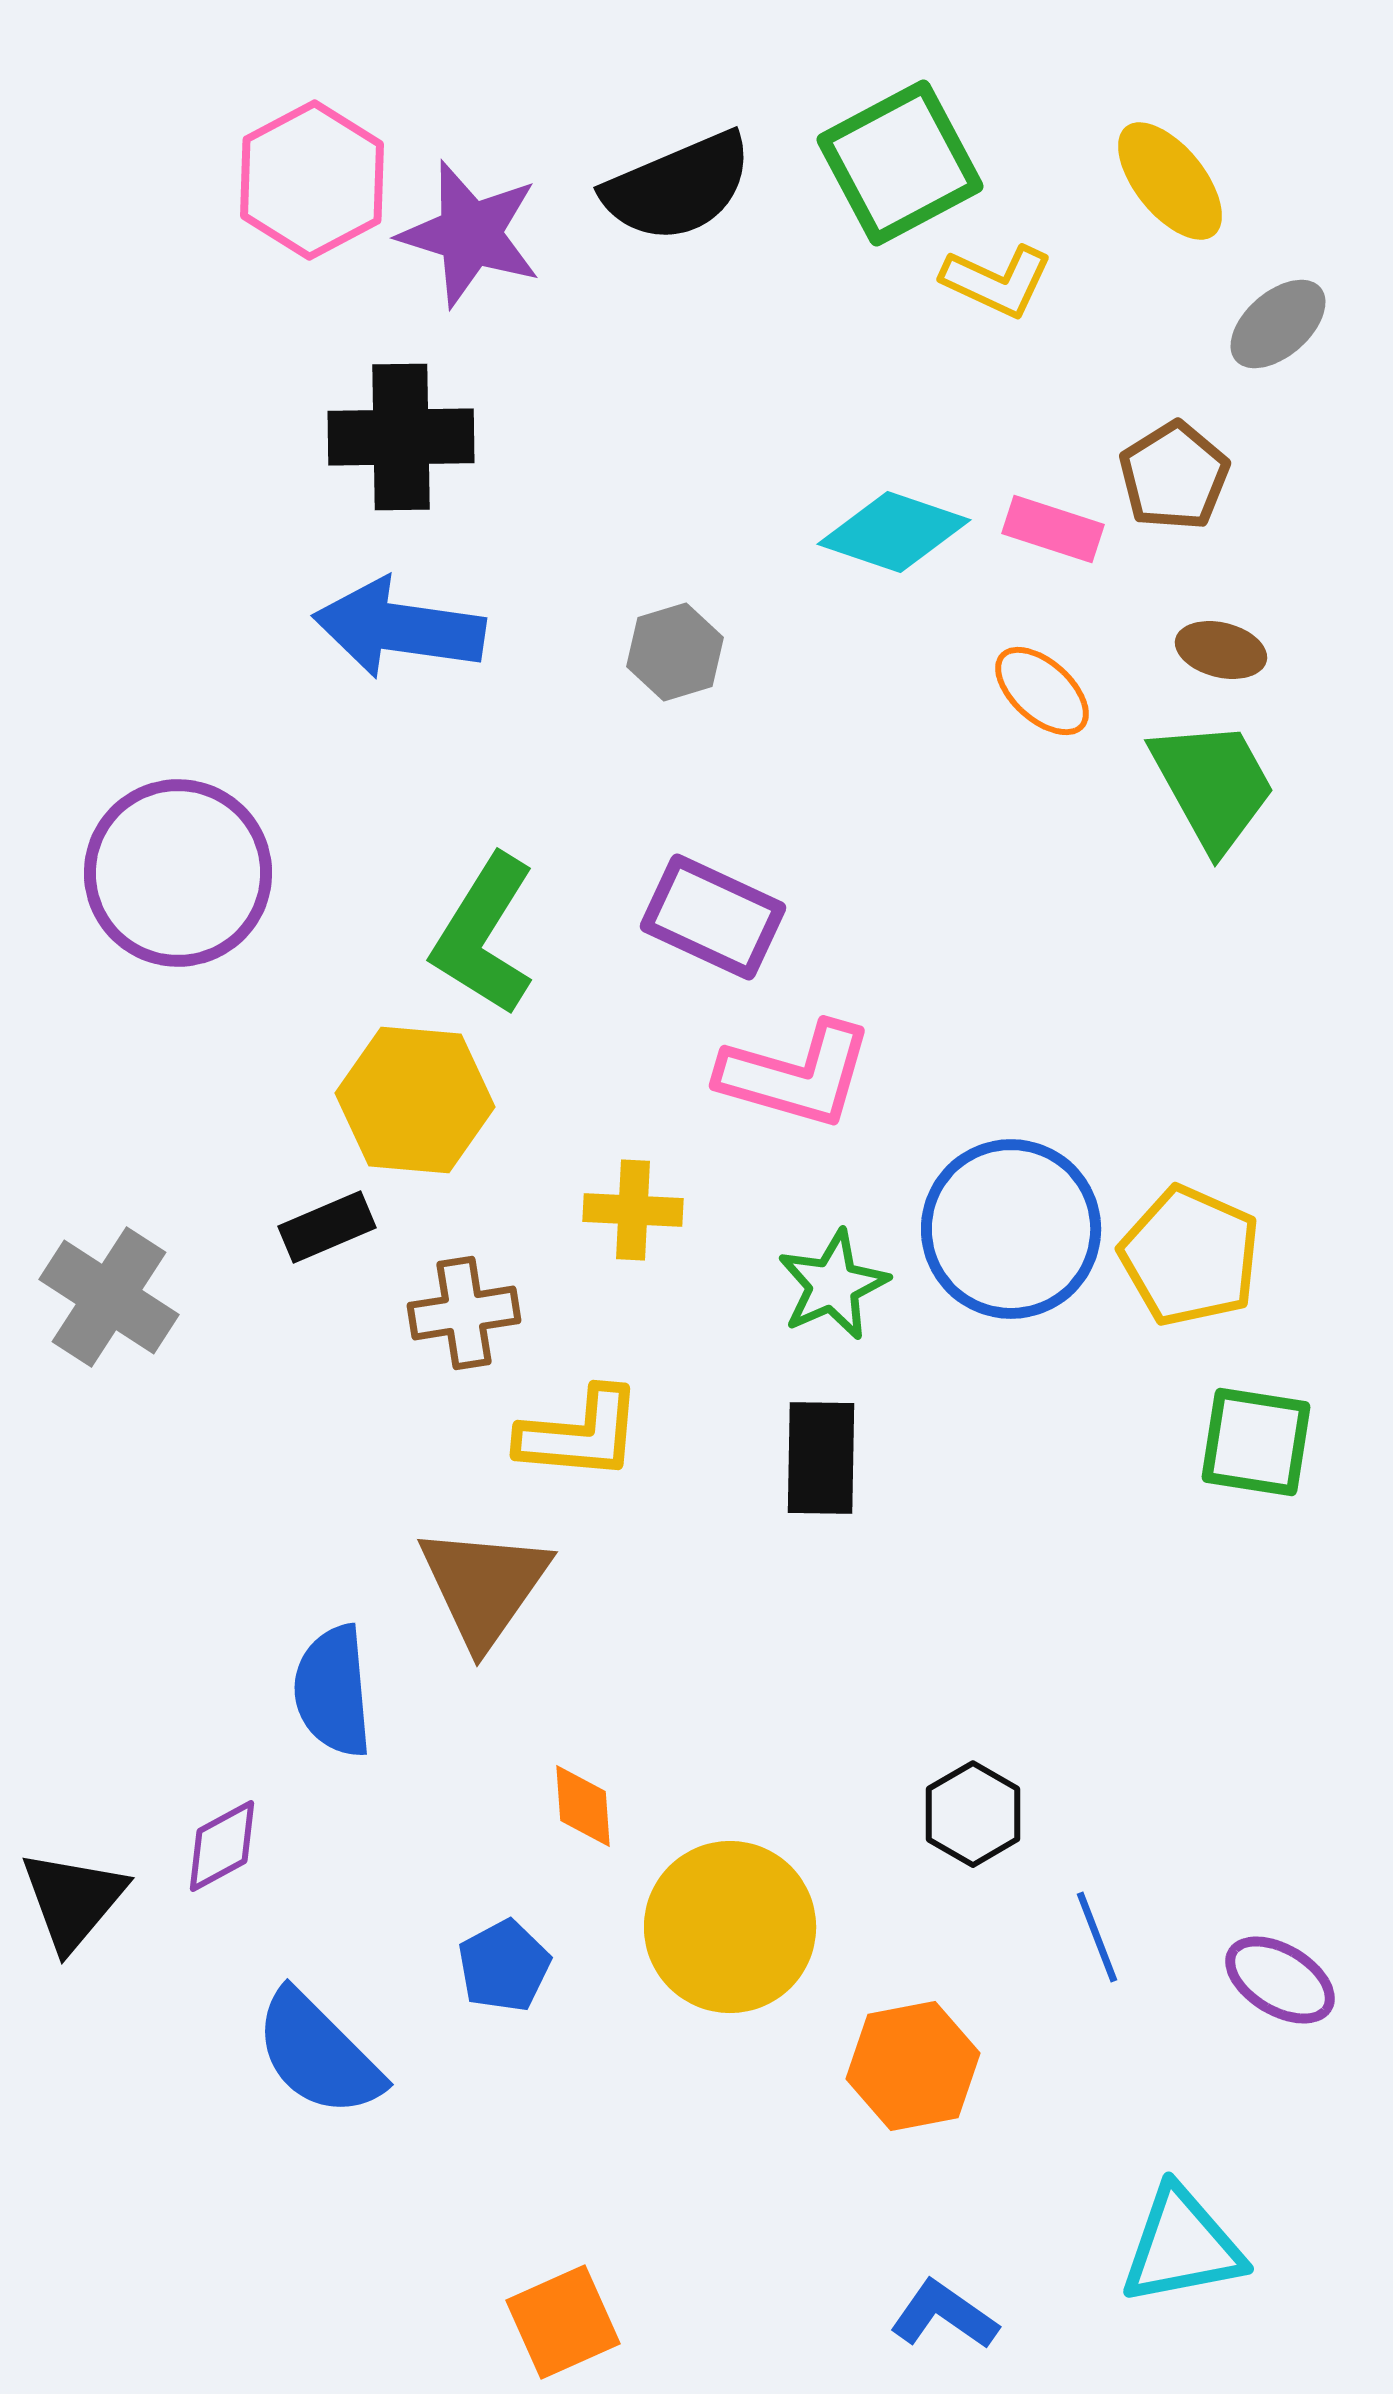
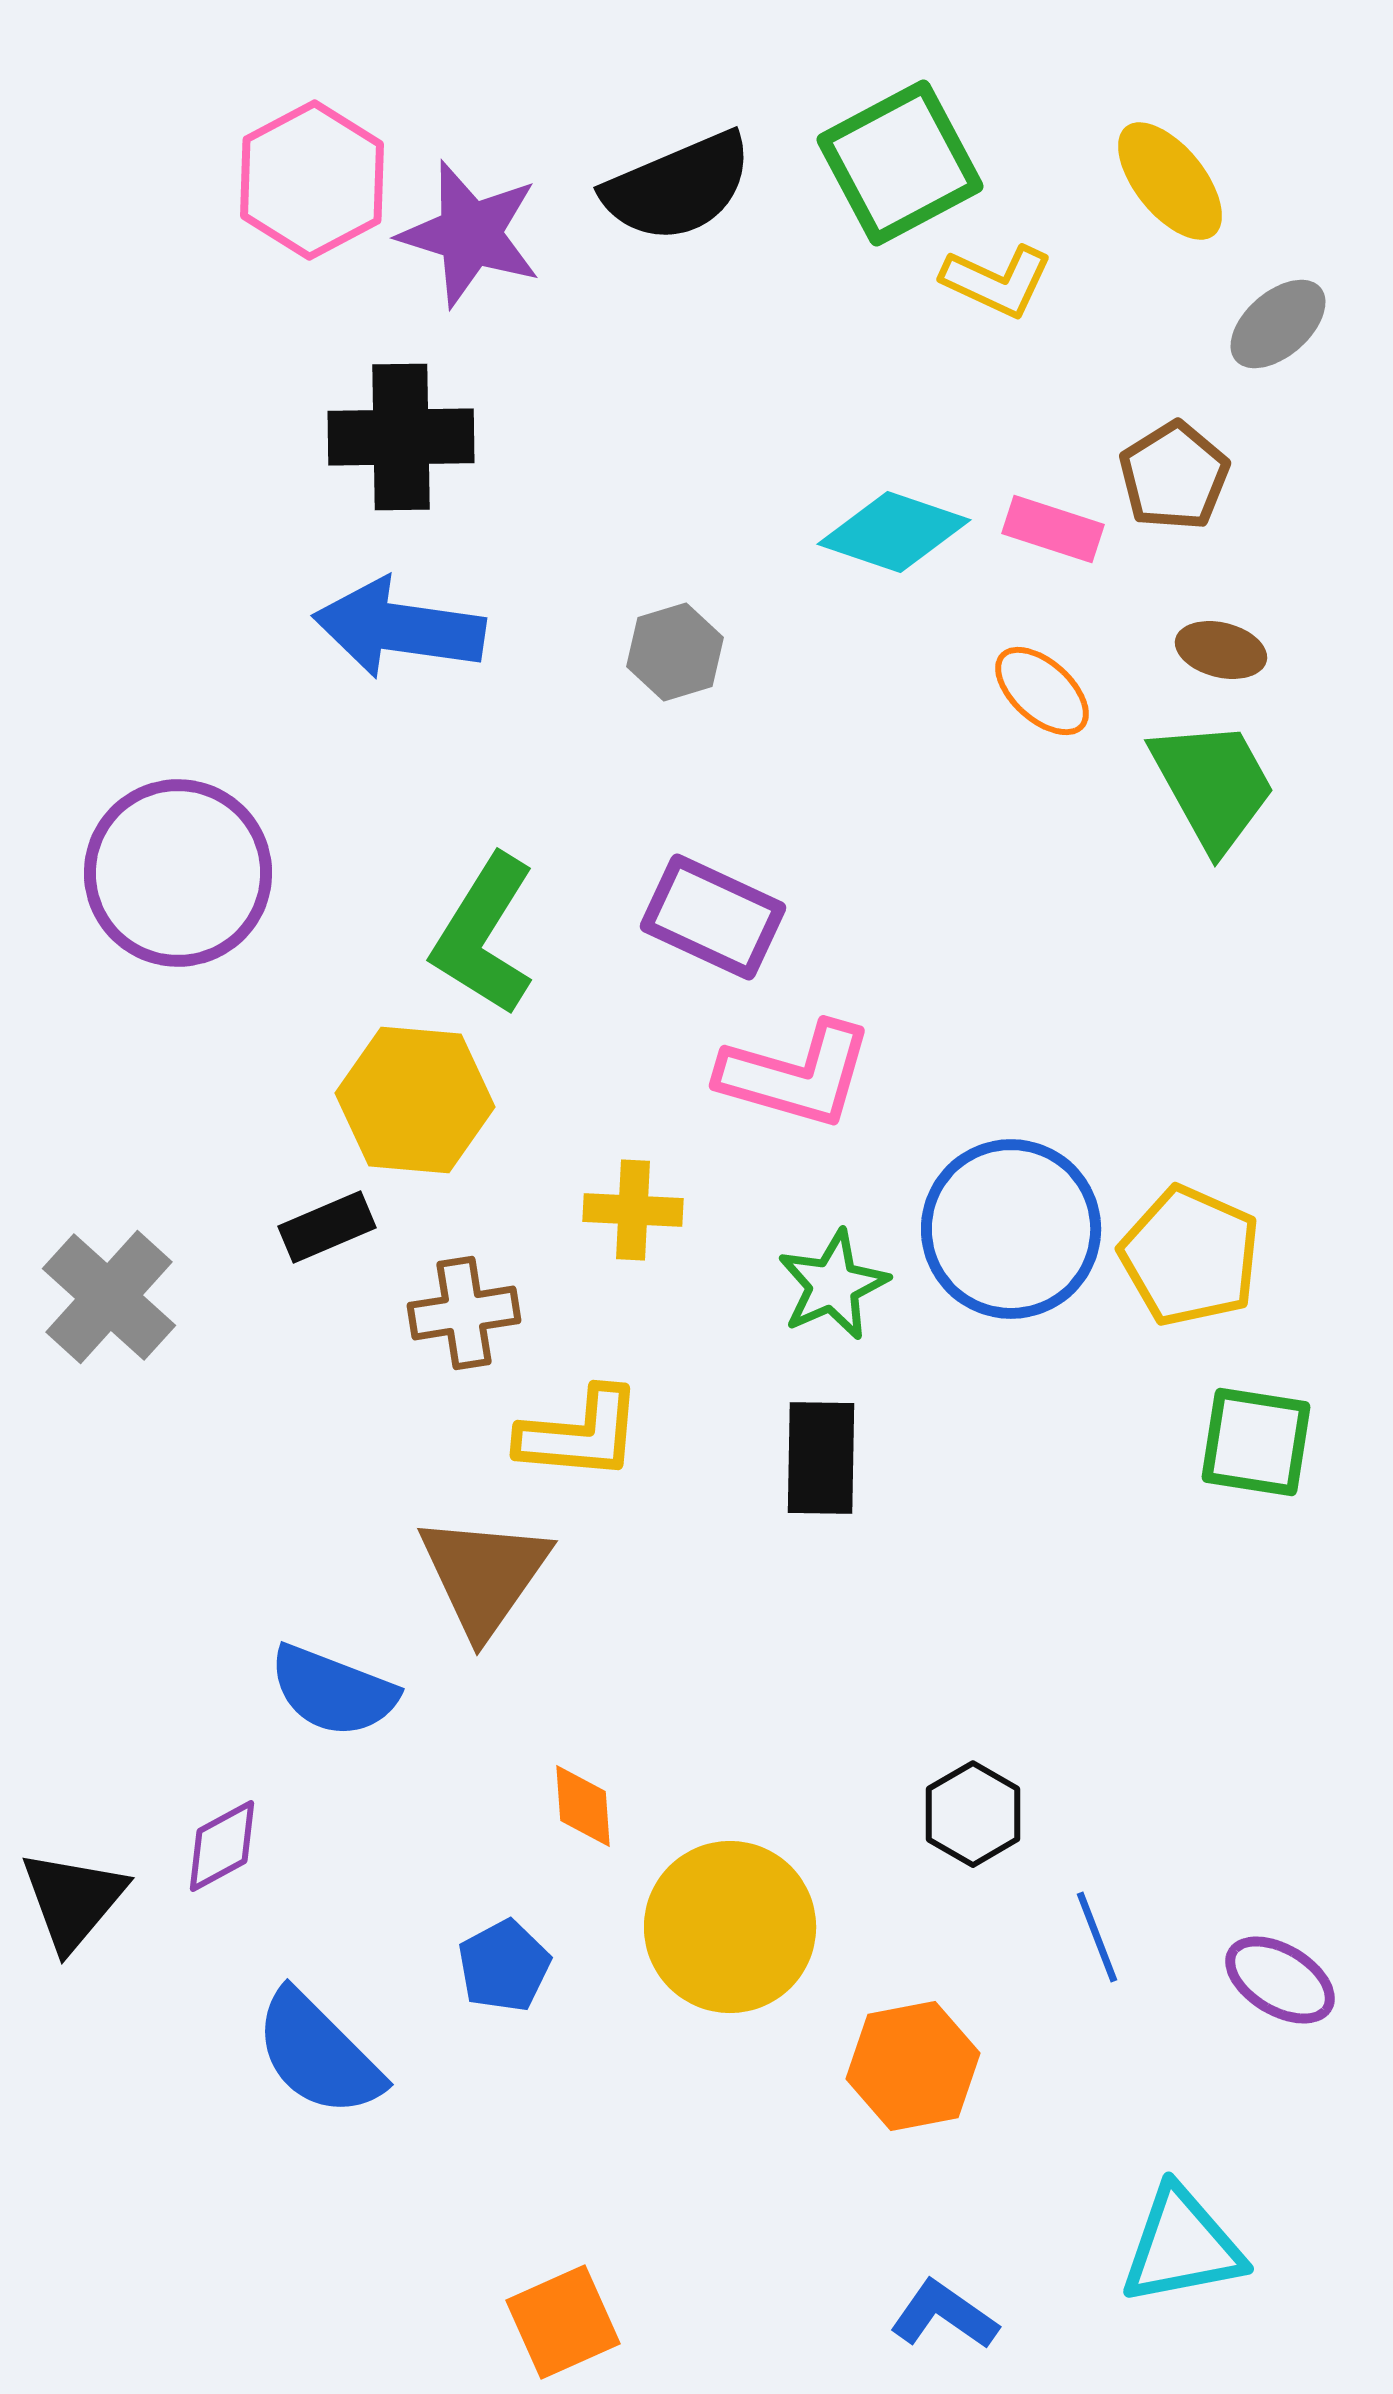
gray cross at (109, 1297): rotated 9 degrees clockwise
brown triangle at (484, 1586): moved 11 px up
blue semicircle at (333, 1691): rotated 64 degrees counterclockwise
